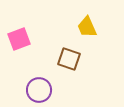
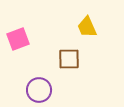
pink square: moved 1 px left
brown square: rotated 20 degrees counterclockwise
